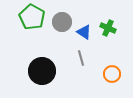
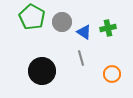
green cross: rotated 35 degrees counterclockwise
